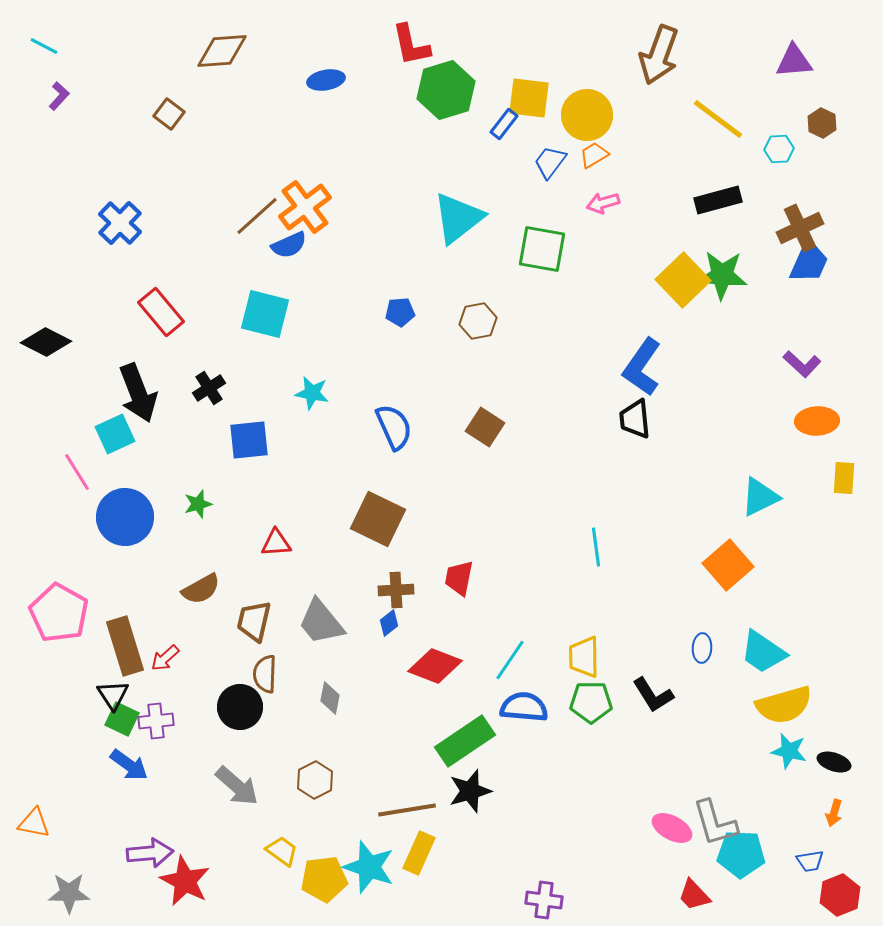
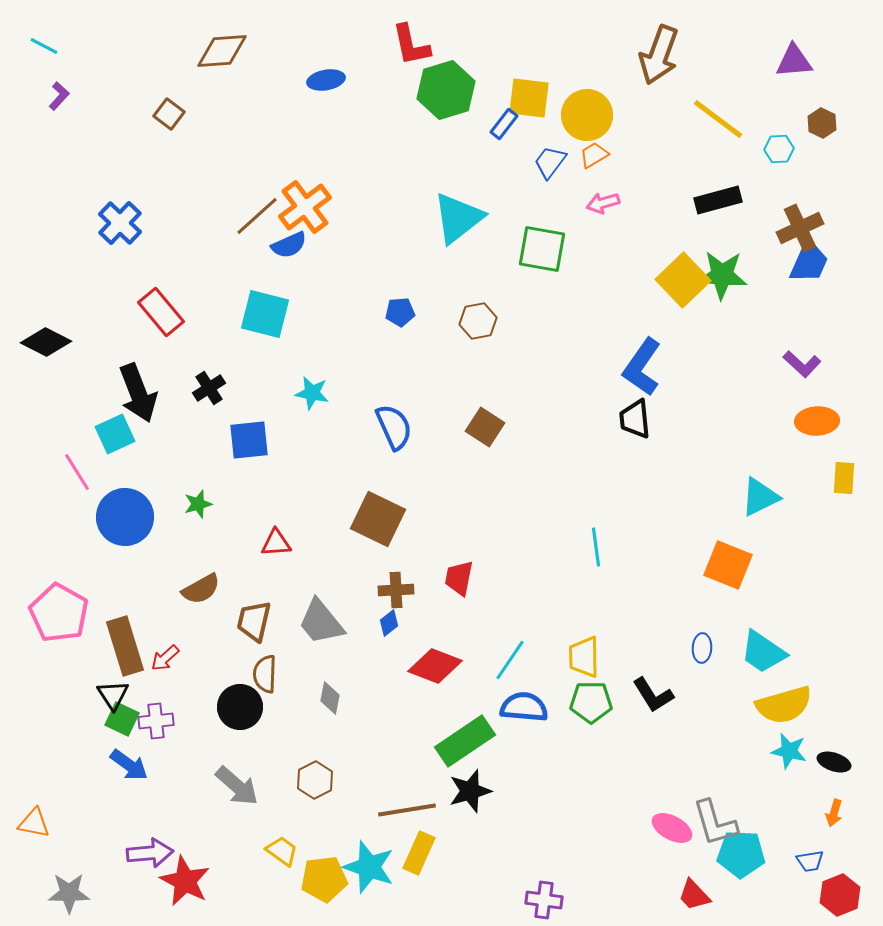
orange square at (728, 565): rotated 27 degrees counterclockwise
